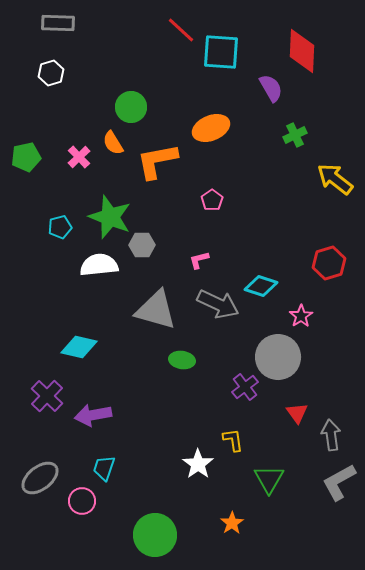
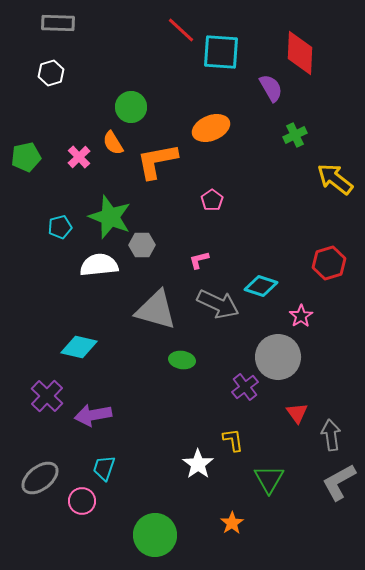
red diamond at (302, 51): moved 2 px left, 2 px down
